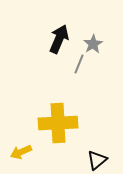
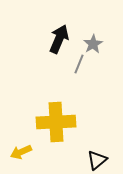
yellow cross: moved 2 px left, 1 px up
